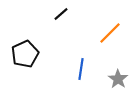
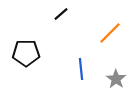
black pentagon: moved 1 px right, 1 px up; rotated 24 degrees clockwise
blue line: rotated 15 degrees counterclockwise
gray star: moved 2 px left
